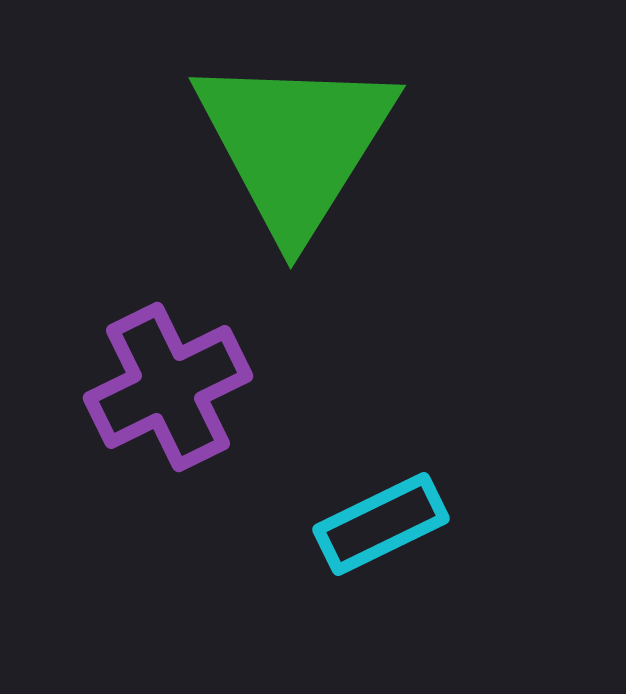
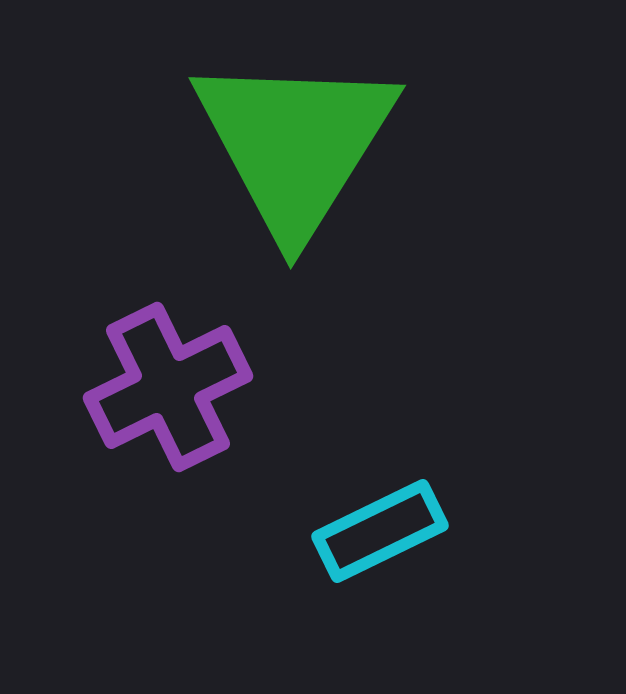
cyan rectangle: moved 1 px left, 7 px down
